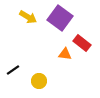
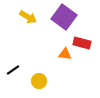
purple square: moved 4 px right, 1 px up
red rectangle: rotated 24 degrees counterclockwise
